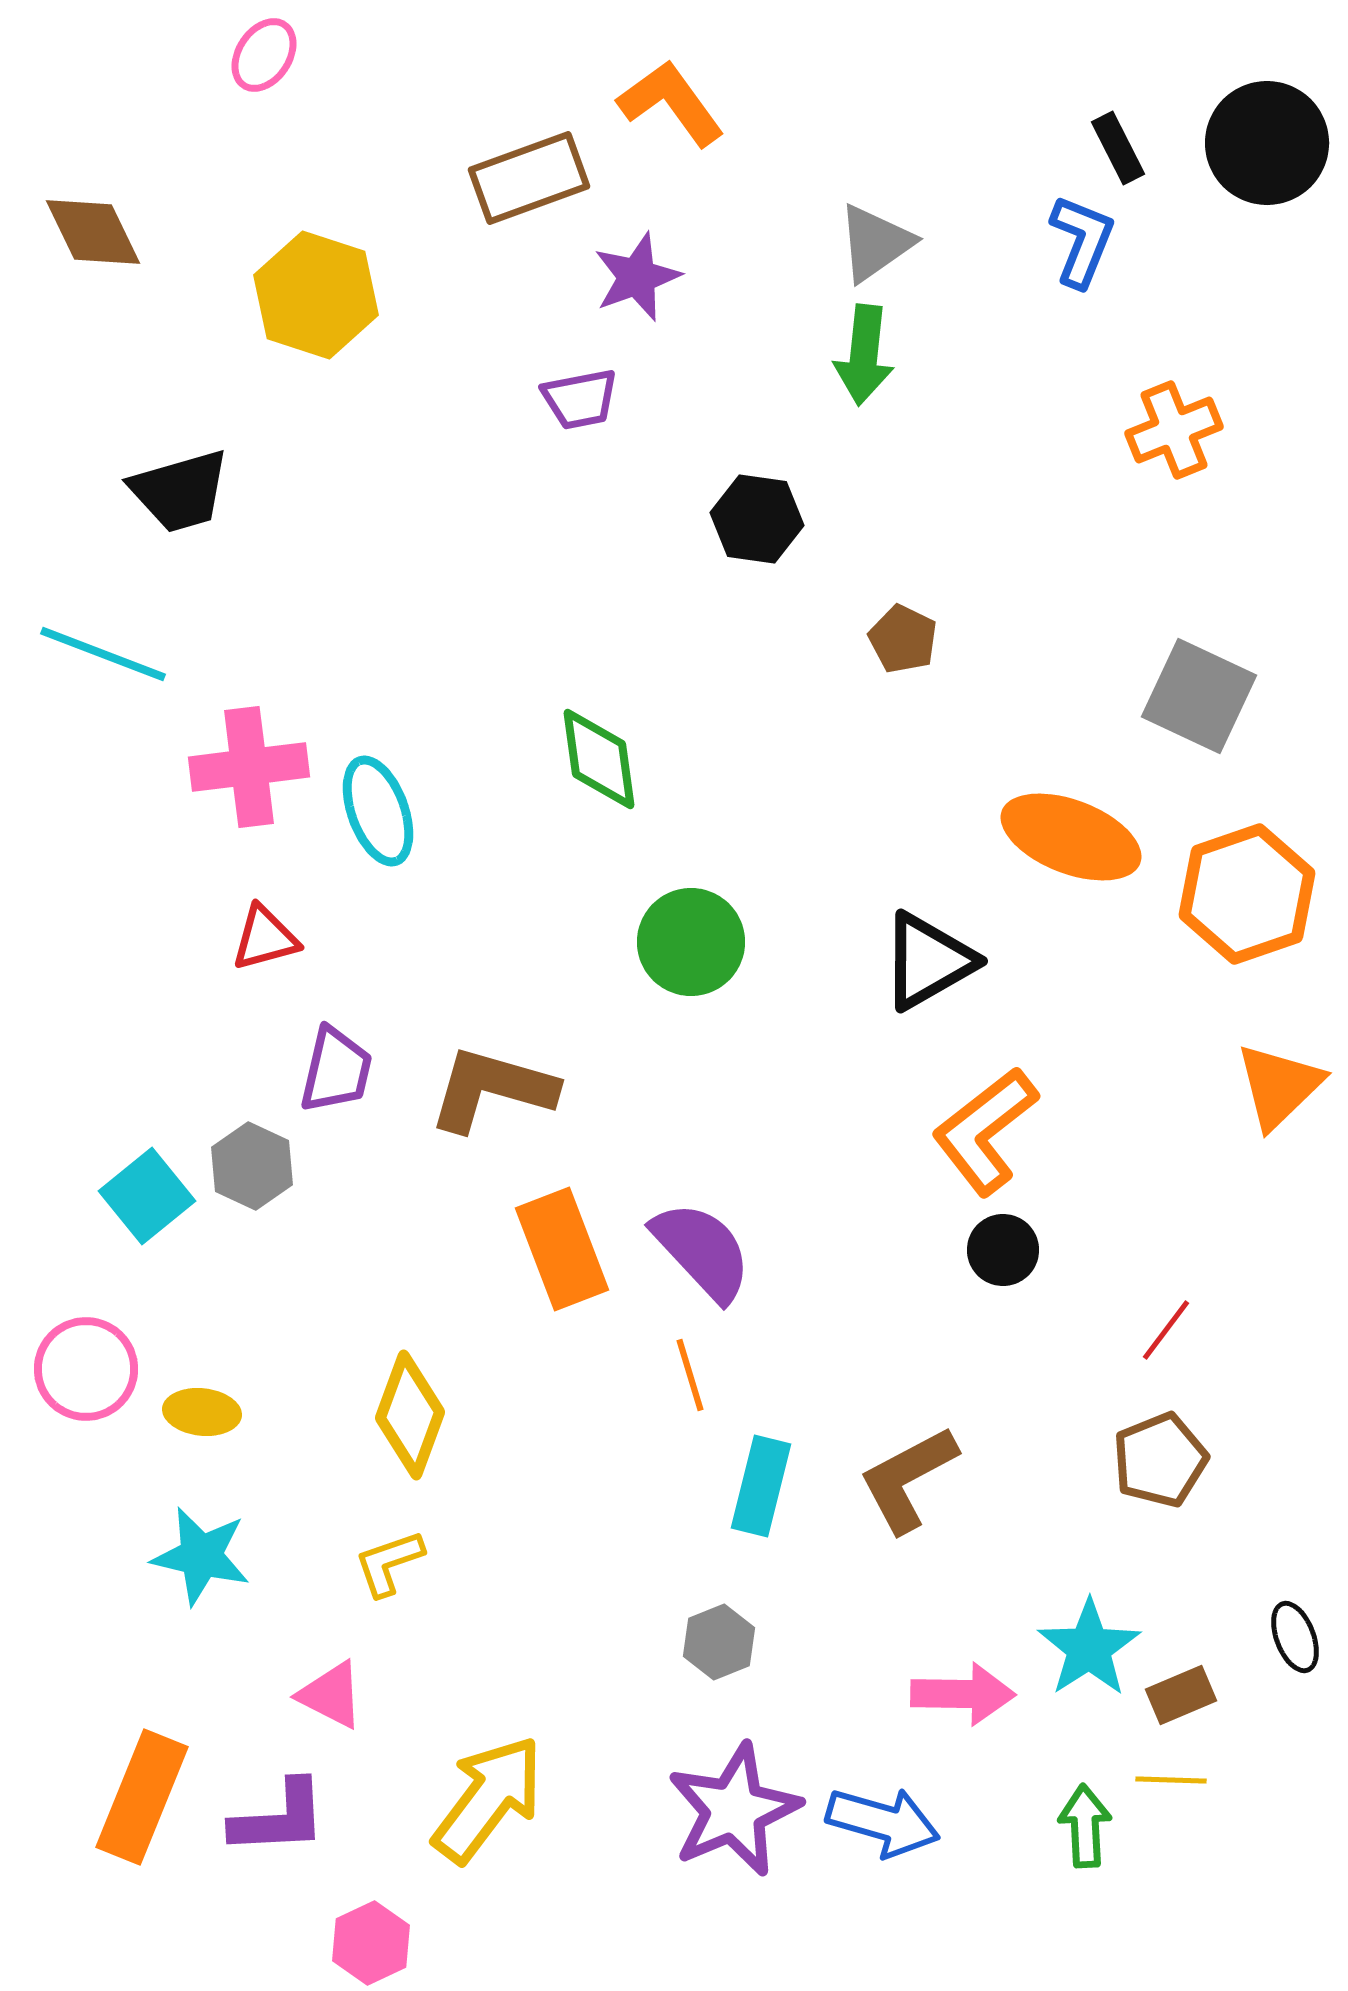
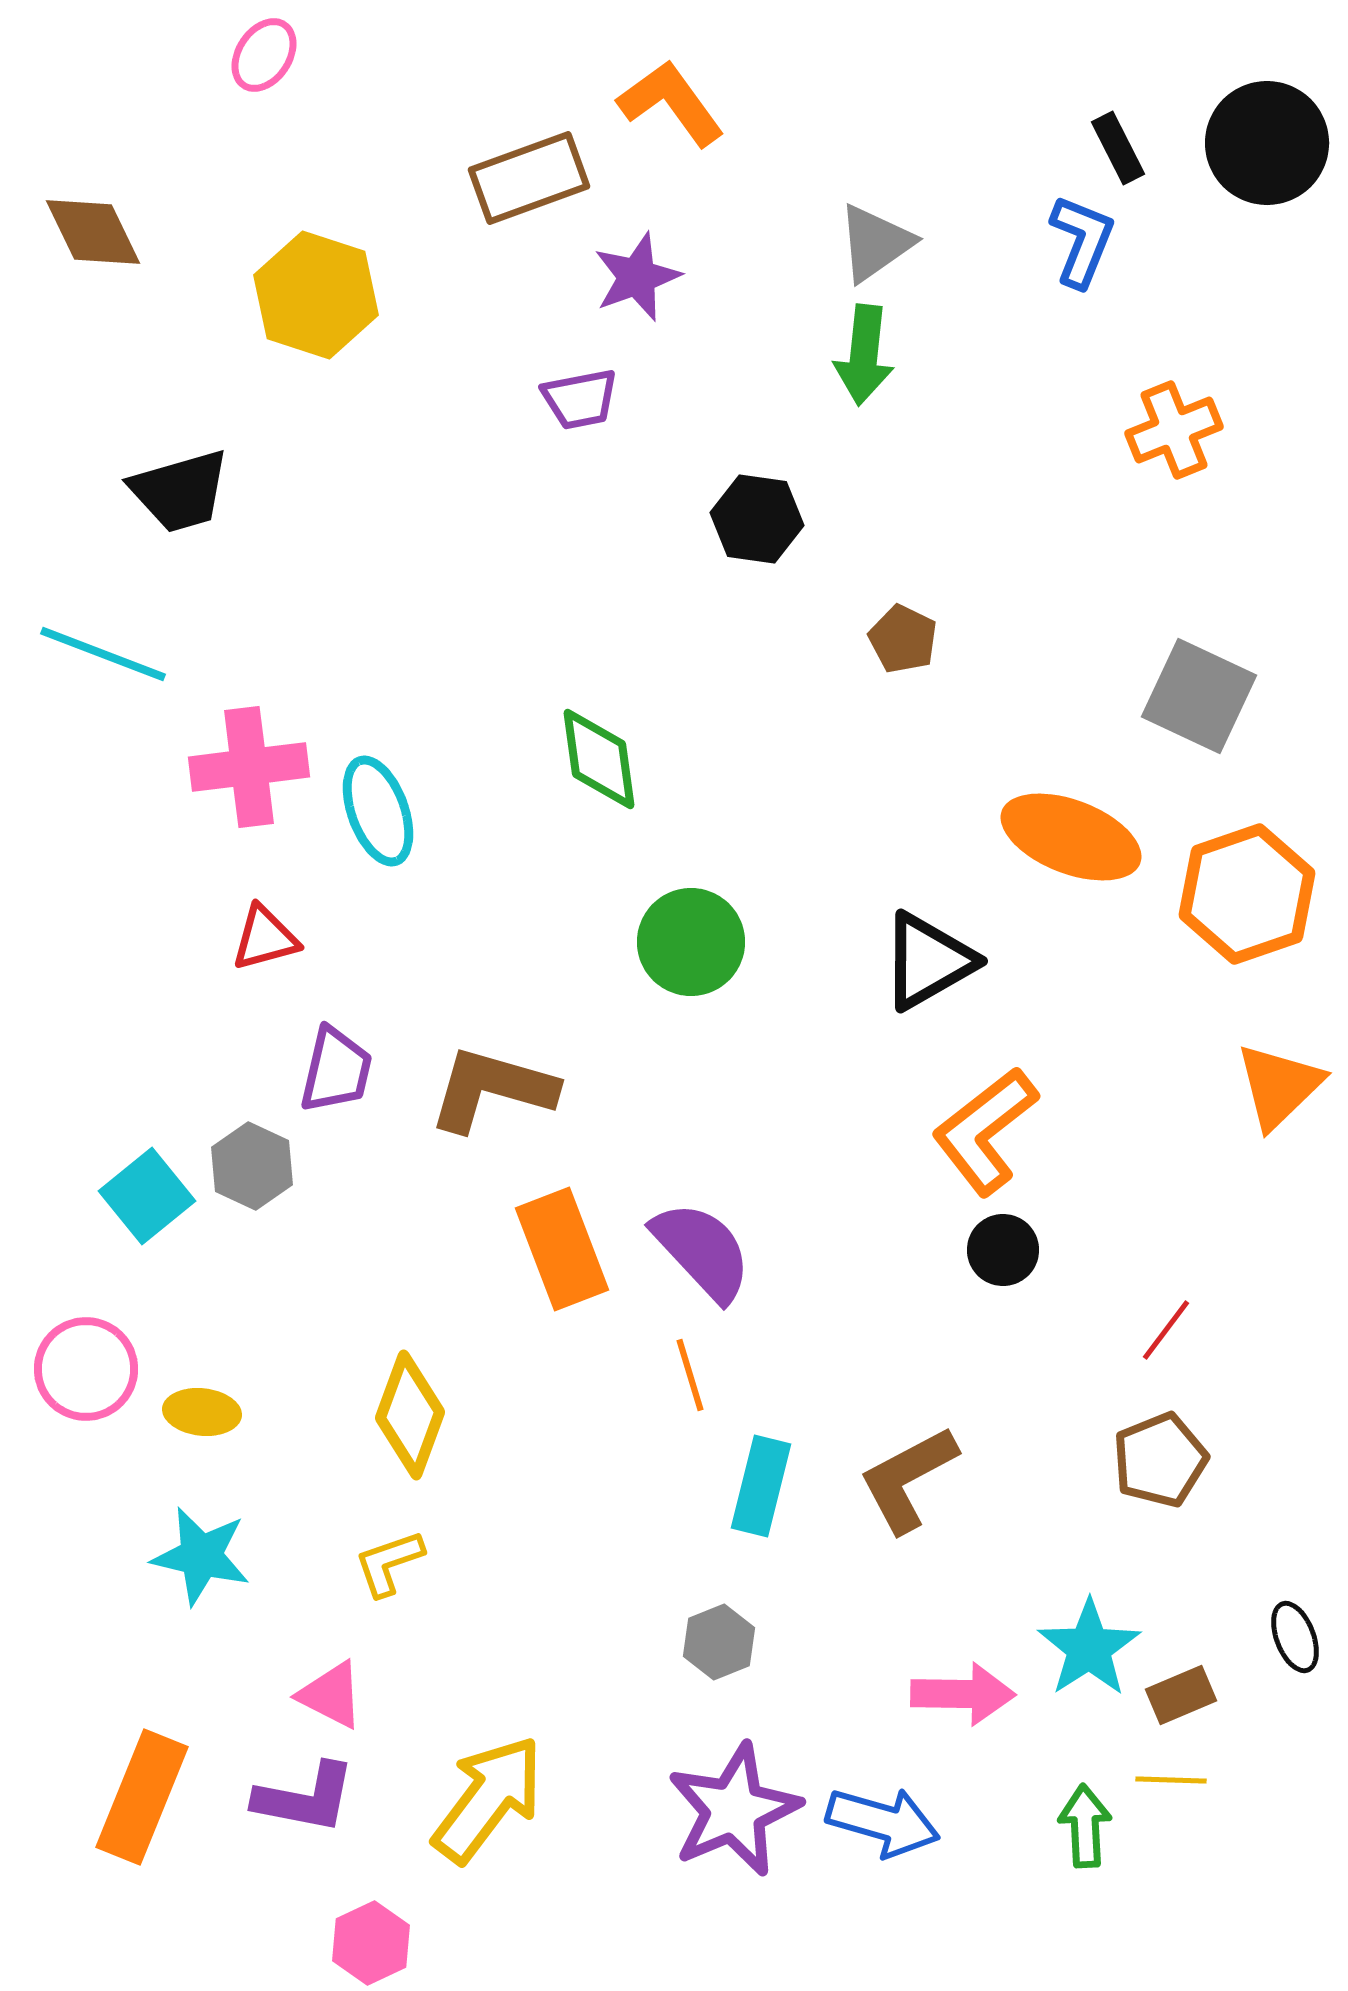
purple L-shape at (279, 1818): moved 26 px right, 20 px up; rotated 14 degrees clockwise
